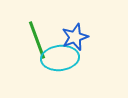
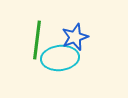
green line: rotated 27 degrees clockwise
